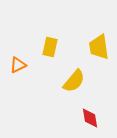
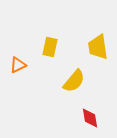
yellow trapezoid: moved 1 px left
